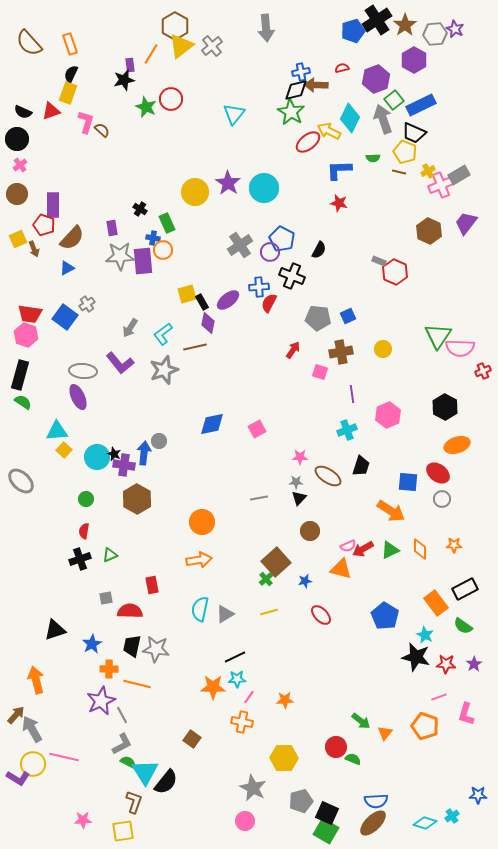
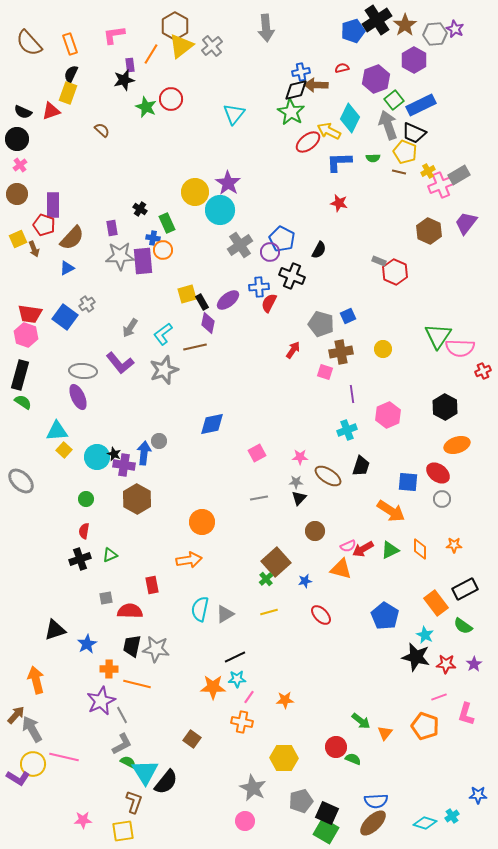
gray arrow at (383, 119): moved 5 px right, 6 px down
pink L-shape at (86, 122): moved 28 px right, 87 px up; rotated 115 degrees counterclockwise
blue L-shape at (339, 170): moved 8 px up
cyan circle at (264, 188): moved 44 px left, 22 px down
gray pentagon at (318, 318): moved 3 px right, 6 px down; rotated 10 degrees clockwise
pink square at (320, 372): moved 5 px right
pink square at (257, 429): moved 24 px down
brown circle at (310, 531): moved 5 px right
orange arrow at (199, 560): moved 10 px left
blue star at (92, 644): moved 5 px left
